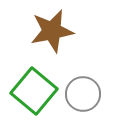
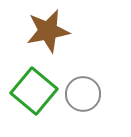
brown star: moved 4 px left
